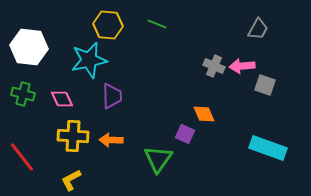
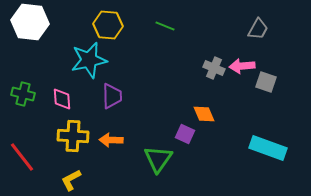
green line: moved 8 px right, 2 px down
white hexagon: moved 1 px right, 25 px up
gray cross: moved 2 px down
gray square: moved 1 px right, 3 px up
pink diamond: rotated 20 degrees clockwise
